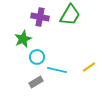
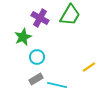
purple cross: moved 1 px down; rotated 18 degrees clockwise
green star: moved 2 px up
cyan line: moved 15 px down
gray rectangle: moved 3 px up
